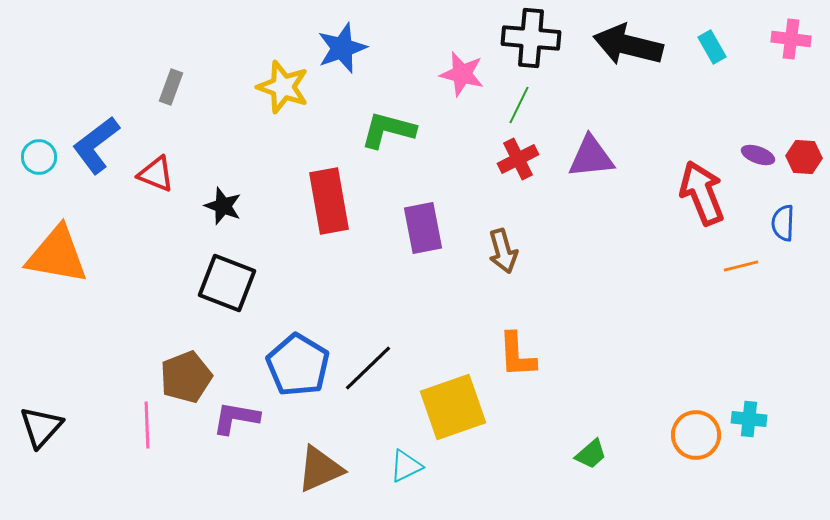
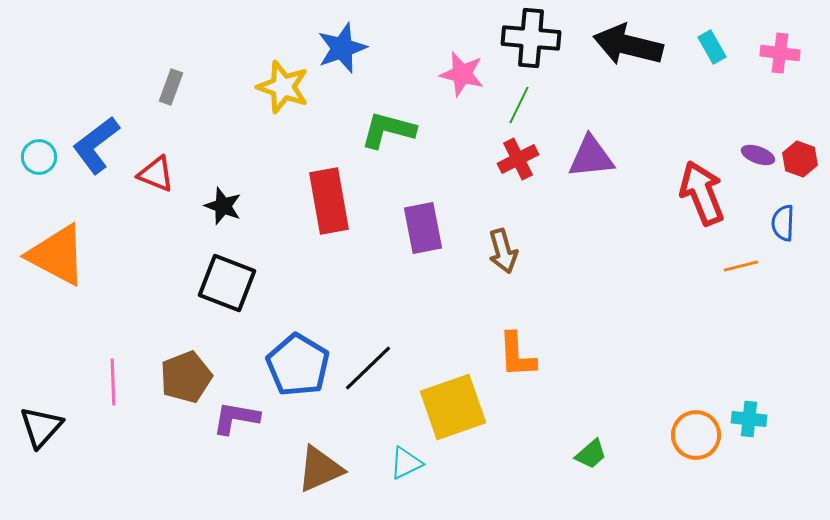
pink cross: moved 11 px left, 14 px down
red hexagon: moved 4 px left, 2 px down; rotated 16 degrees clockwise
orange triangle: rotated 18 degrees clockwise
pink line: moved 34 px left, 43 px up
cyan triangle: moved 3 px up
